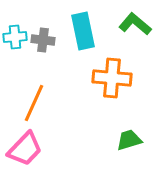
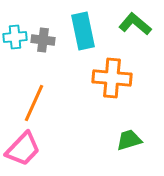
pink trapezoid: moved 2 px left
